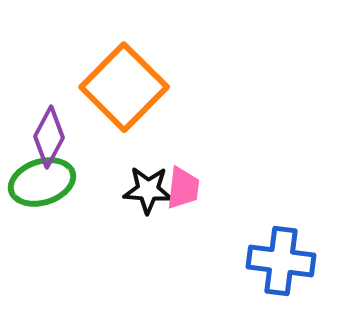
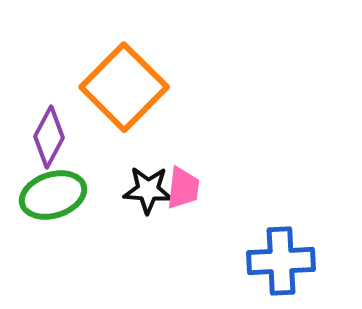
green ellipse: moved 11 px right, 13 px down
blue cross: rotated 10 degrees counterclockwise
